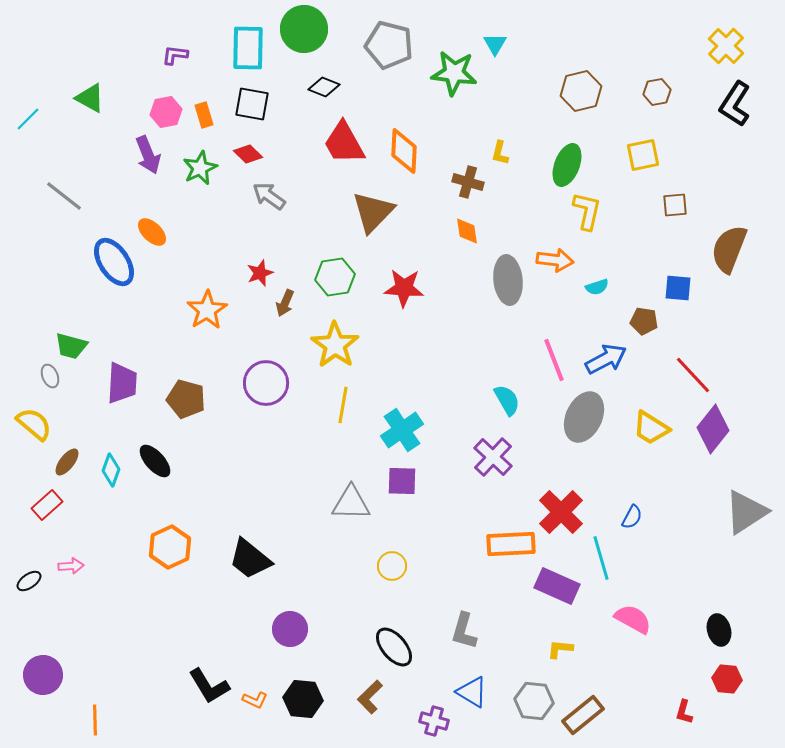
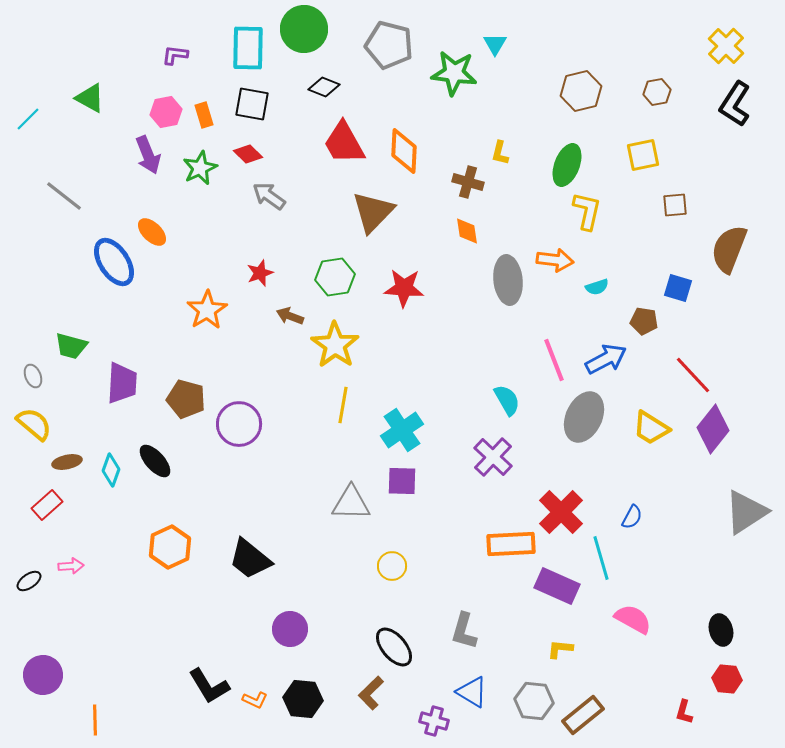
blue square at (678, 288): rotated 12 degrees clockwise
brown arrow at (285, 303): moved 5 px right, 13 px down; rotated 88 degrees clockwise
gray ellipse at (50, 376): moved 17 px left
purple circle at (266, 383): moved 27 px left, 41 px down
brown ellipse at (67, 462): rotated 40 degrees clockwise
black ellipse at (719, 630): moved 2 px right
brown L-shape at (370, 697): moved 1 px right, 4 px up
